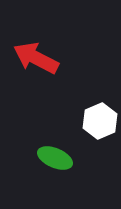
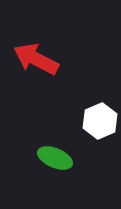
red arrow: moved 1 px down
